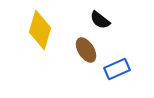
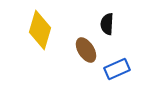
black semicircle: moved 7 px right, 4 px down; rotated 55 degrees clockwise
